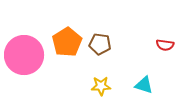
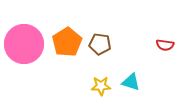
pink circle: moved 11 px up
cyan triangle: moved 13 px left, 3 px up
